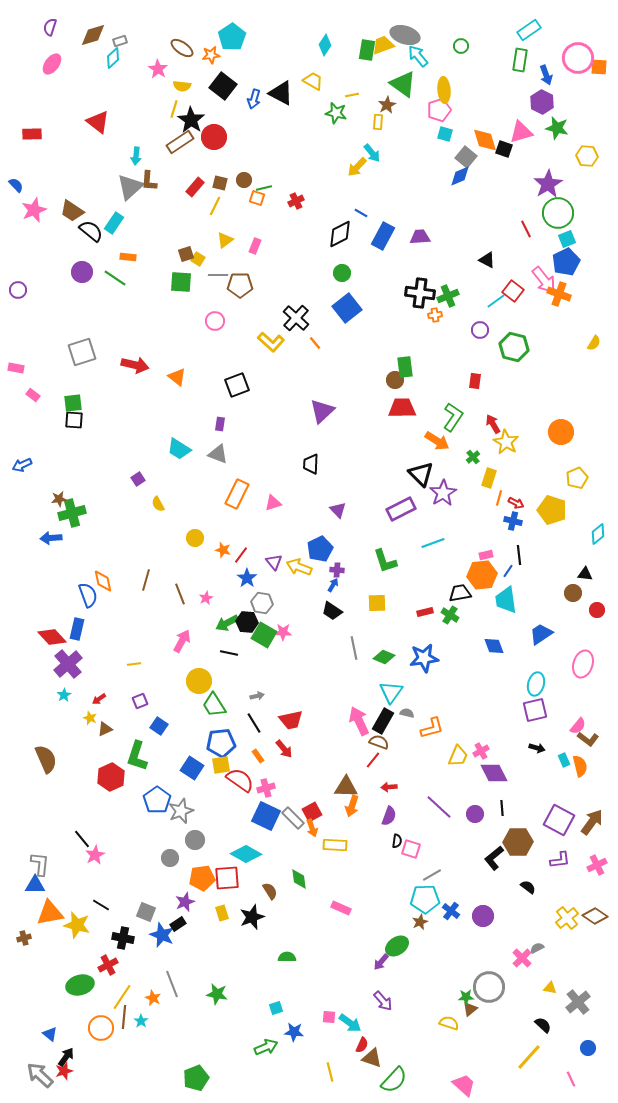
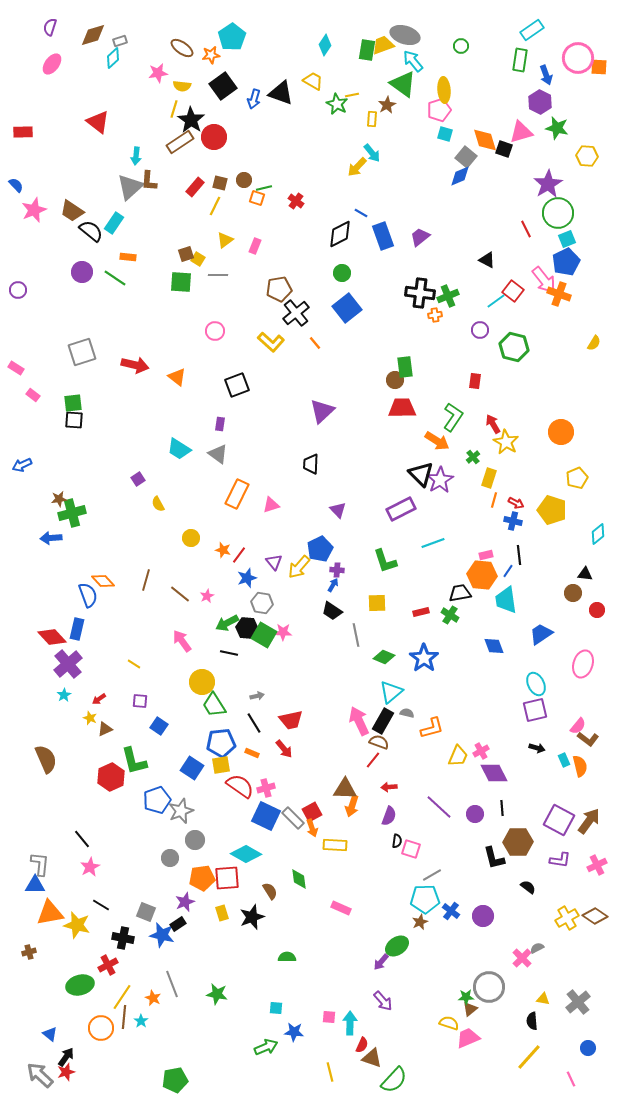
cyan rectangle at (529, 30): moved 3 px right
cyan arrow at (418, 56): moved 5 px left, 5 px down
pink star at (158, 69): moved 4 px down; rotated 30 degrees clockwise
black square at (223, 86): rotated 16 degrees clockwise
black triangle at (281, 93): rotated 8 degrees counterclockwise
purple hexagon at (542, 102): moved 2 px left
green star at (336, 113): moved 1 px right, 9 px up; rotated 15 degrees clockwise
yellow rectangle at (378, 122): moved 6 px left, 3 px up
red rectangle at (32, 134): moved 9 px left, 2 px up
red cross at (296, 201): rotated 28 degrees counterclockwise
blue rectangle at (383, 236): rotated 48 degrees counterclockwise
purple trapezoid at (420, 237): rotated 35 degrees counterclockwise
brown pentagon at (240, 285): moved 39 px right, 4 px down; rotated 10 degrees counterclockwise
black cross at (296, 318): moved 5 px up; rotated 8 degrees clockwise
pink circle at (215, 321): moved 10 px down
pink rectangle at (16, 368): rotated 21 degrees clockwise
gray triangle at (218, 454): rotated 15 degrees clockwise
purple star at (443, 493): moved 3 px left, 13 px up
orange line at (499, 498): moved 5 px left, 2 px down
pink triangle at (273, 503): moved 2 px left, 2 px down
yellow circle at (195, 538): moved 4 px left
red line at (241, 555): moved 2 px left
yellow arrow at (299, 567): rotated 70 degrees counterclockwise
orange hexagon at (482, 575): rotated 12 degrees clockwise
blue star at (247, 578): rotated 18 degrees clockwise
orange diamond at (103, 581): rotated 30 degrees counterclockwise
brown line at (180, 594): rotated 30 degrees counterclockwise
pink star at (206, 598): moved 1 px right, 2 px up
red rectangle at (425, 612): moved 4 px left
black hexagon at (247, 622): moved 6 px down
pink arrow at (182, 641): rotated 65 degrees counterclockwise
gray line at (354, 648): moved 2 px right, 13 px up
blue star at (424, 658): rotated 28 degrees counterclockwise
yellow line at (134, 664): rotated 40 degrees clockwise
yellow circle at (199, 681): moved 3 px right, 1 px down
cyan ellipse at (536, 684): rotated 40 degrees counterclockwise
cyan triangle at (391, 692): rotated 15 degrees clockwise
purple square at (140, 701): rotated 28 degrees clockwise
green L-shape at (137, 756): moved 3 px left, 5 px down; rotated 32 degrees counterclockwise
orange rectangle at (258, 756): moved 6 px left, 3 px up; rotated 32 degrees counterclockwise
red semicircle at (240, 780): moved 6 px down
brown triangle at (346, 787): moved 1 px left, 2 px down
blue pentagon at (157, 800): rotated 16 degrees clockwise
brown arrow at (592, 822): moved 3 px left, 1 px up
pink star at (95, 855): moved 5 px left, 12 px down
black L-shape at (494, 858): rotated 65 degrees counterclockwise
purple L-shape at (560, 860): rotated 15 degrees clockwise
yellow cross at (567, 918): rotated 10 degrees clockwise
blue star at (162, 935): rotated 10 degrees counterclockwise
brown cross at (24, 938): moved 5 px right, 14 px down
yellow triangle at (550, 988): moved 7 px left, 11 px down
cyan square at (276, 1008): rotated 24 degrees clockwise
cyan arrow at (350, 1023): rotated 125 degrees counterclockwise
black semicircle at (543, 1025): moved 11 px left, 4 px up; rotated 138 degrees counterclockwise
red star at (64, 1071): moved 2 px right, 1 px down
green pentagon at (196, 1078): moved 21 px left, 2 px down; rotated 10 degrees clockwise
pink trapezoid at (464, 1085): moved 4 px right, 47 px up; rotated 65 degrees counterclockwise
